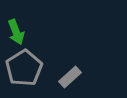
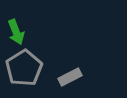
gray rectangle: rotated 15 degrees clockwise
